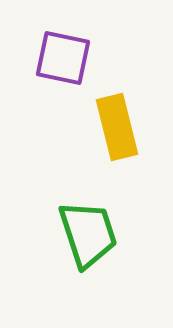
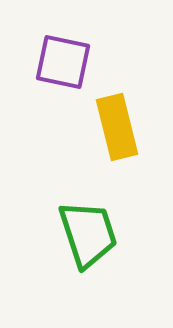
purple square: moved 4 px down
